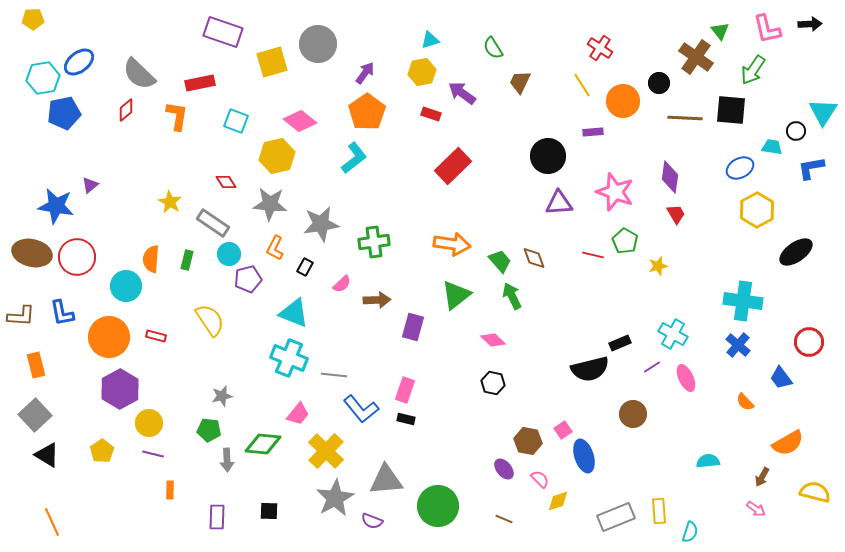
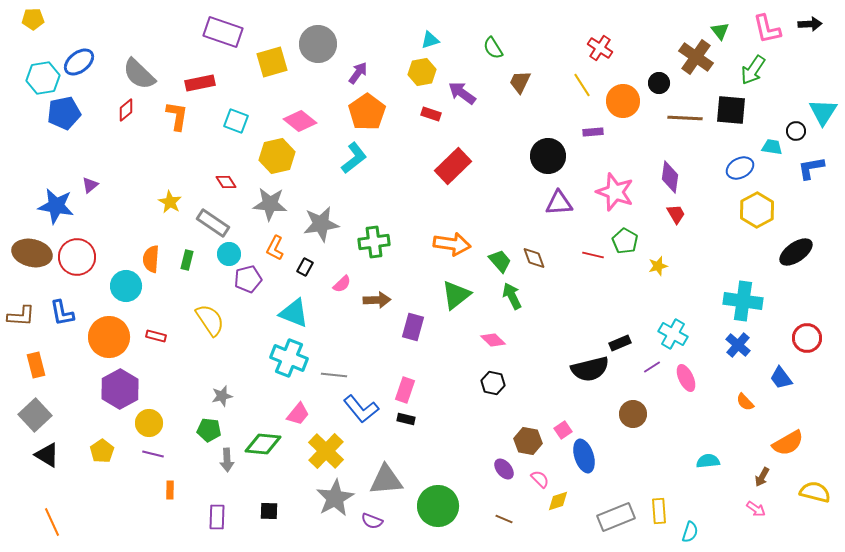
purple arrow at (365, 73): moved 7 px left
red circle at (809, 342): moved 2 px left, 4 px up
